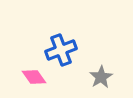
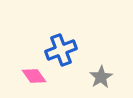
pink diamond: moved 1 px up
